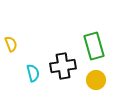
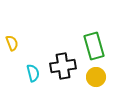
yellow semicircle: moved 1 px right, 1 px up
yellow circle: moved 3 px up
